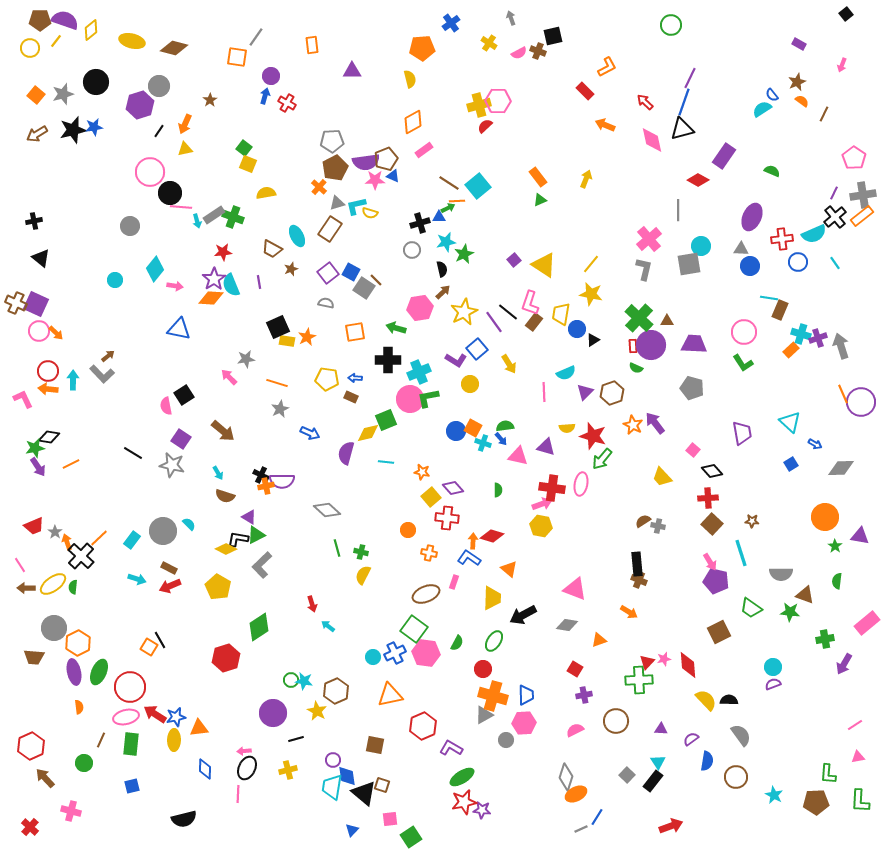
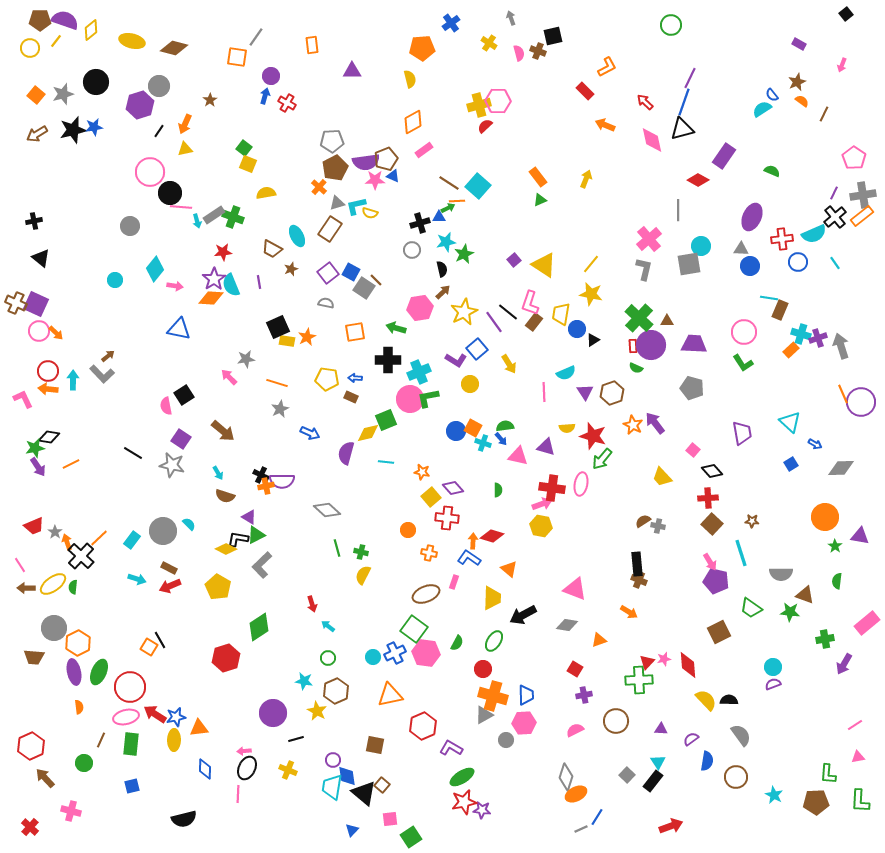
pink semicircle at (519, 53): rotated 77 degrees counterclockwise
cyan square at (478, 186): rotated 10 degrees counterclockwise
purple triangle at (585, 392): rotated 18 degrees counterclockwise
green circle at (291, 680): moved 37 px right, 22 px up
yellow cross at (288, 770): rotated 36 degrees clockwise
brown square at (382, 785): rotated 21 degrees clockwise
